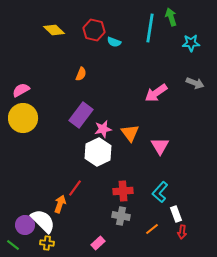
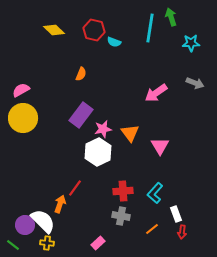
cyan L-shape: moved 5 px left, 1 px down
